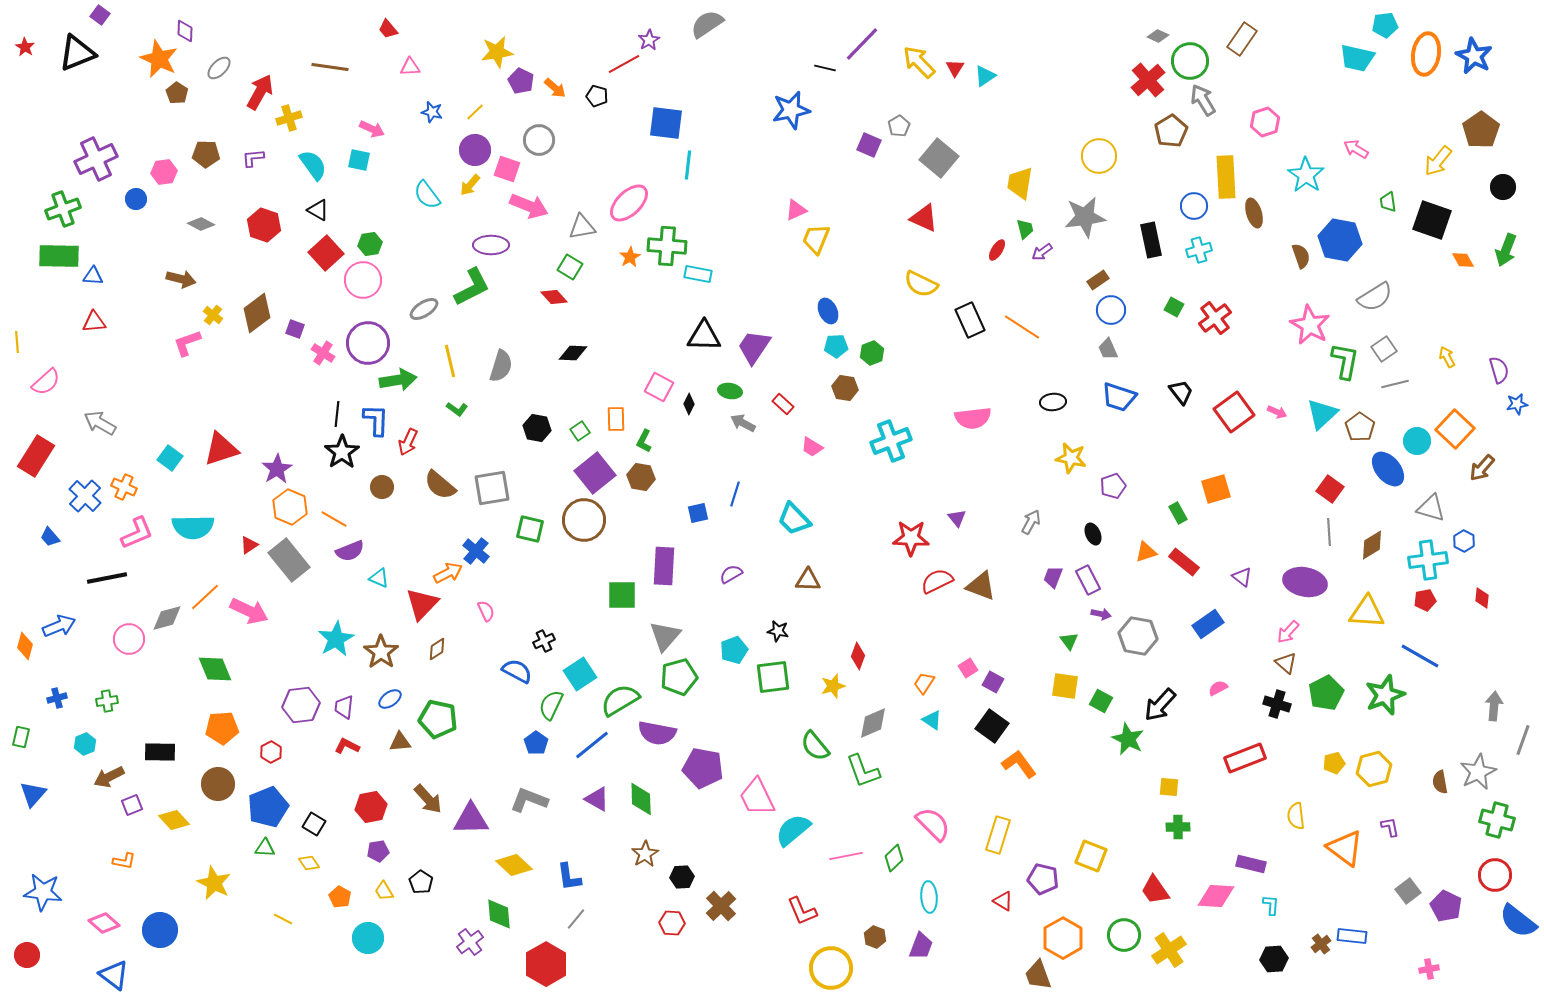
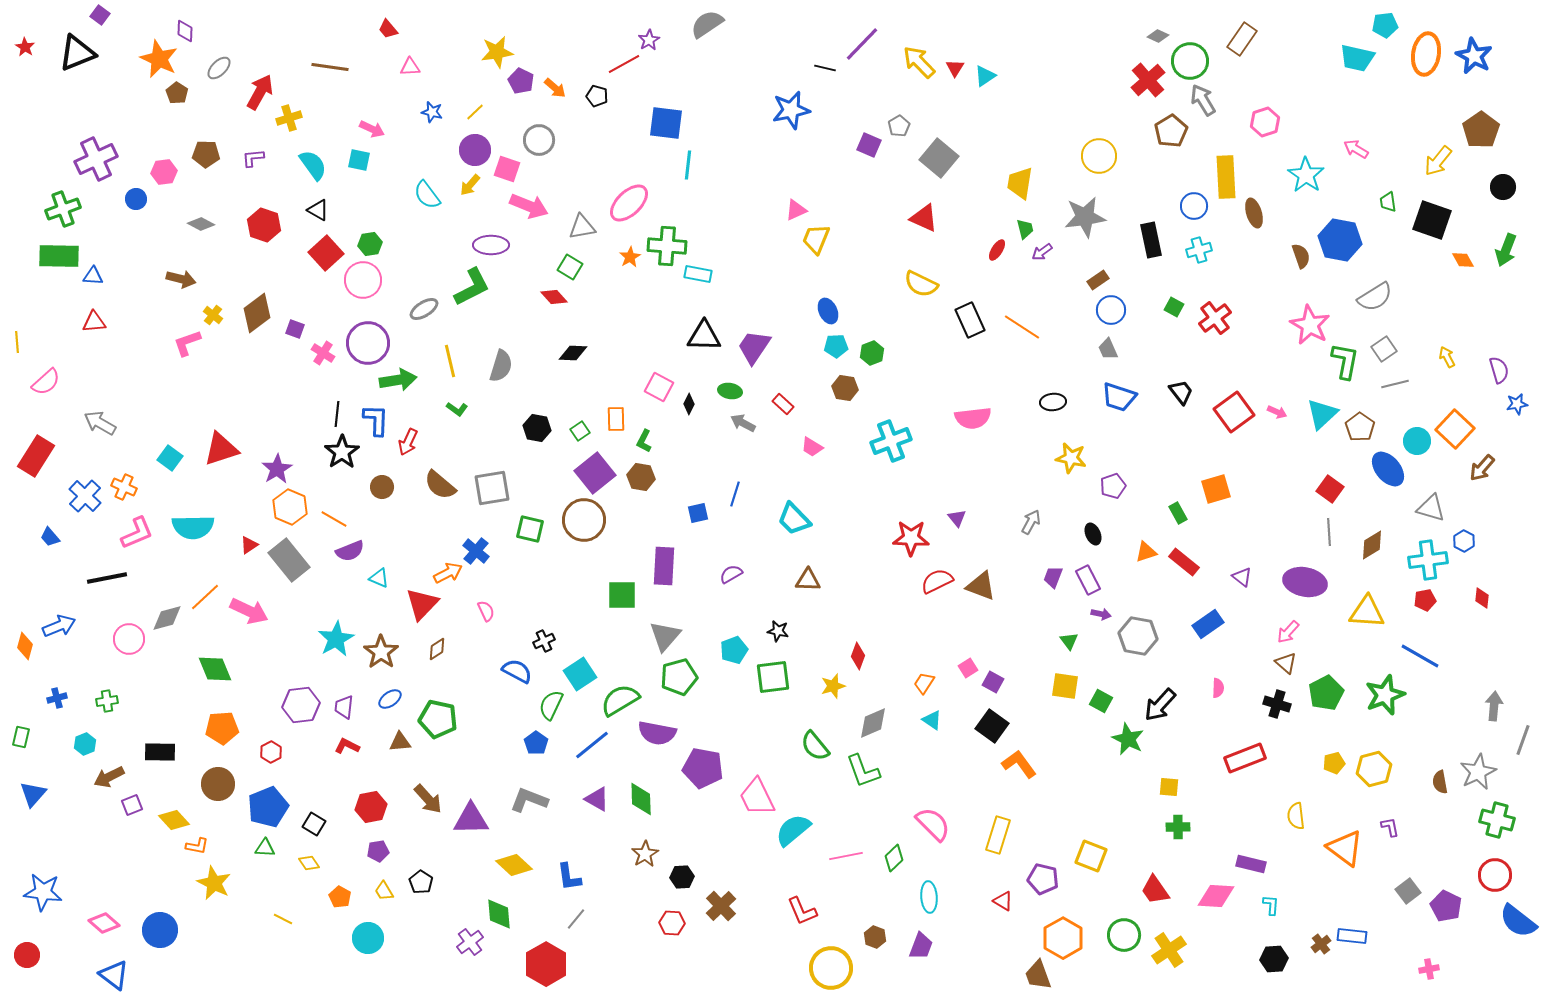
pink semicircle at (1218, 688): rotated 120 degrees clockwise
orange L-shape at (124, 861): moved 73 px right, 15 px up
